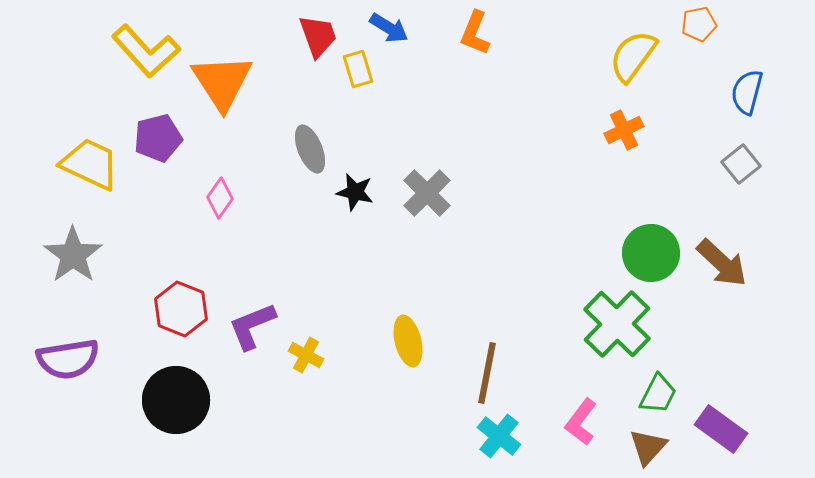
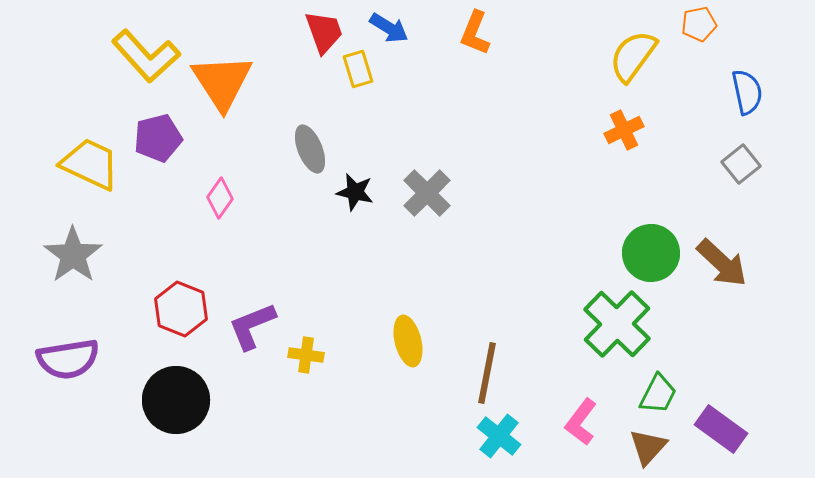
red trapezoid: moved 6 px right, 4 px up
yellow L-shape: moved 5 px down
blue semicircle: rotated 153 degrees clockwise
yellow cross: rotated 20 degrees counterclockwise
